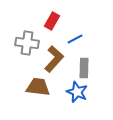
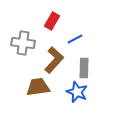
gray cross: moved 4 px left
brown L-shape: moved 1 px down
brown trapezoid: rotated 15 degrees counterclockwise
